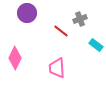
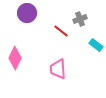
pink trapezoid: moved 1 px right, 1 px down
